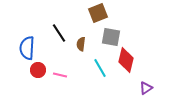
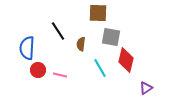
brown square: rotated 24 degrees clockwise
black line: moved 1 px left, 2 px up
